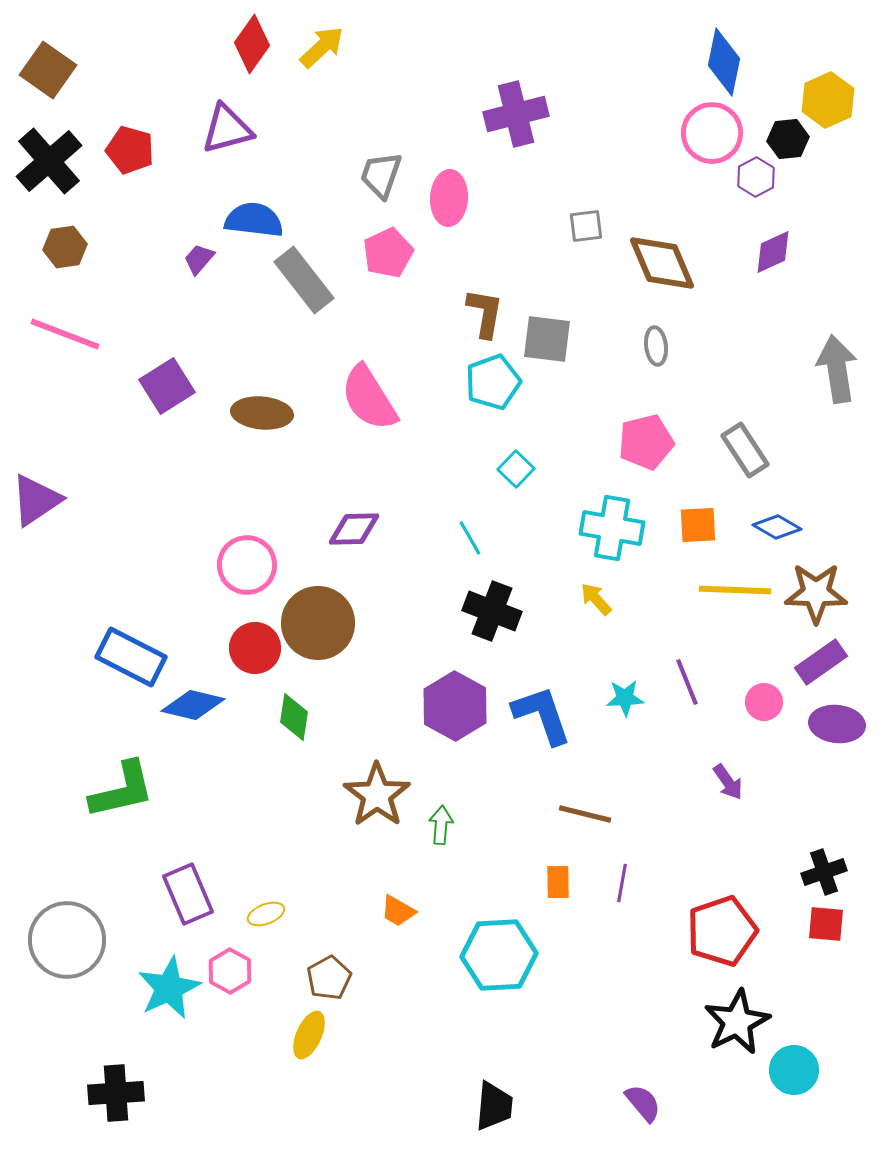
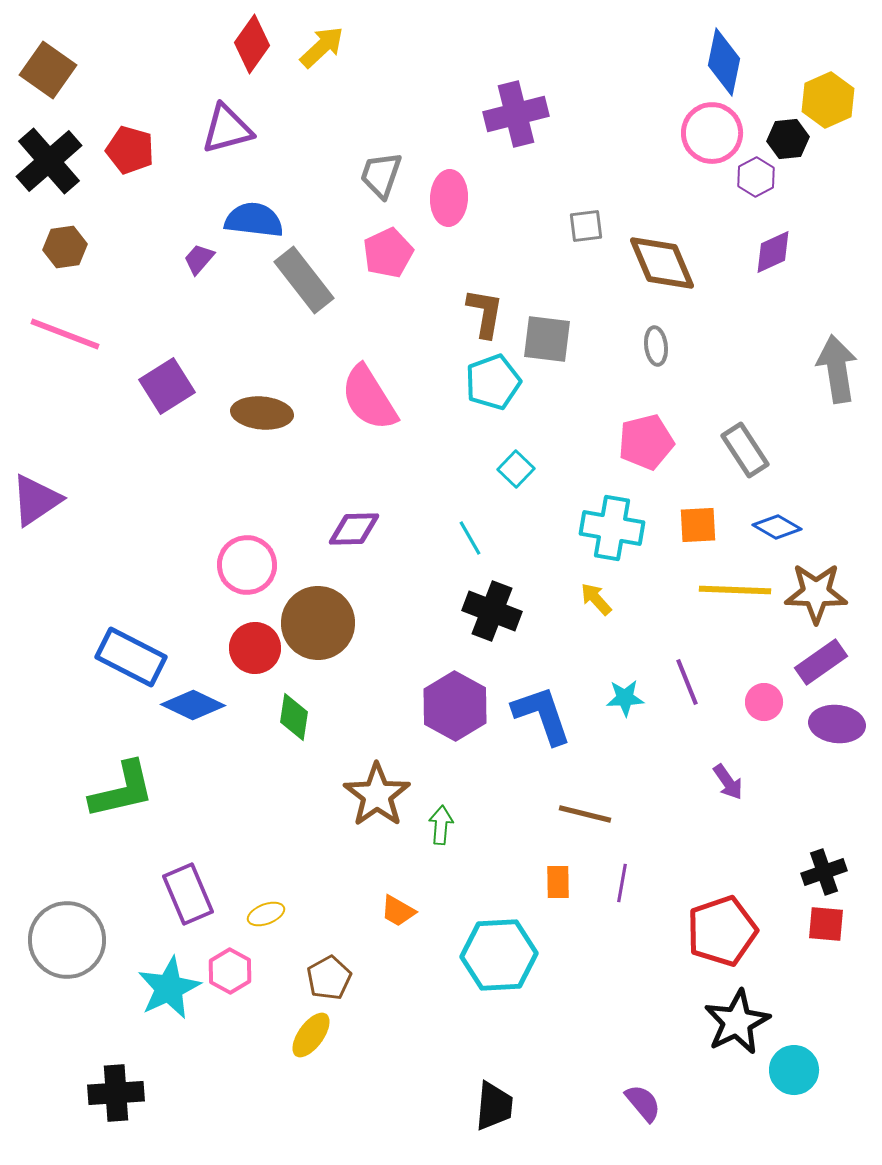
blue diamond at (193, 705): rotated 12 degrees clockwise
yellow ellipse at (309, 1035): moved 2 px right; rotated 12 degrees clockwise
